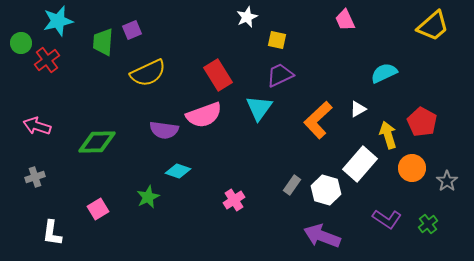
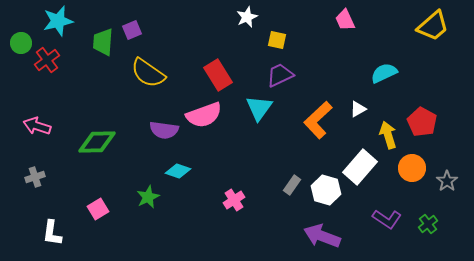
yellow semicircle: rotated 60 degrees clockwise
white rectangle: moved 3 px down
